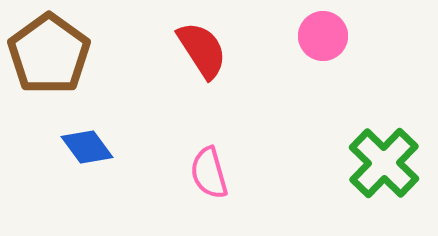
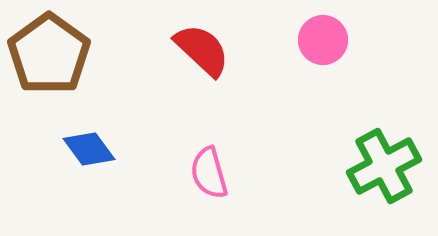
pink circle: moved 4 px down
red semicircle: rotated 14 degrees counterclockwise
blue diamond: moved 2 px right, 2 px down
green cross: moved 3 px down; rotated 18 degrees clockwise
